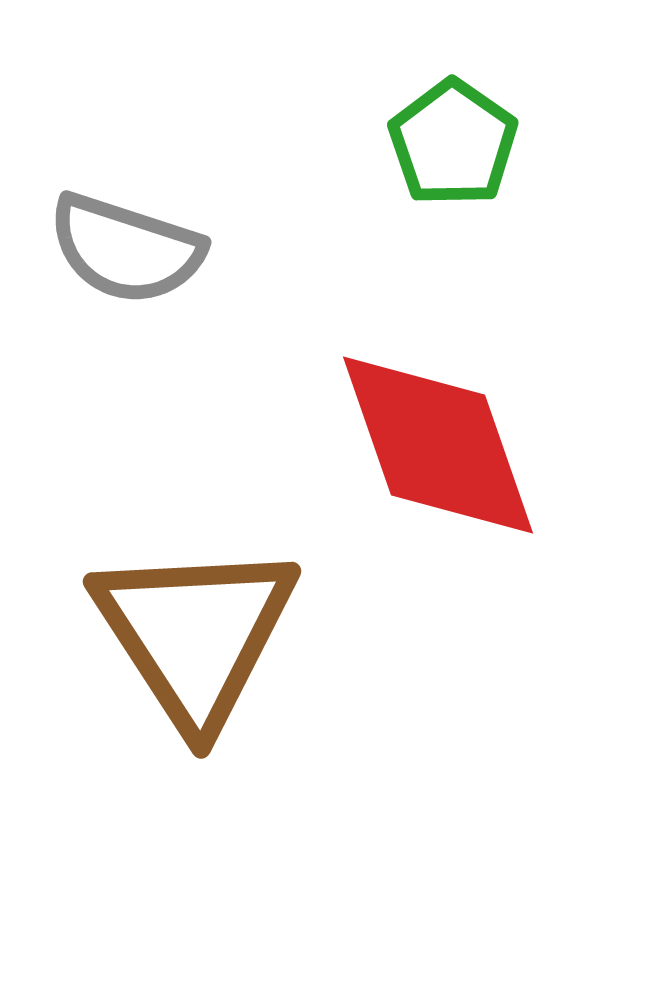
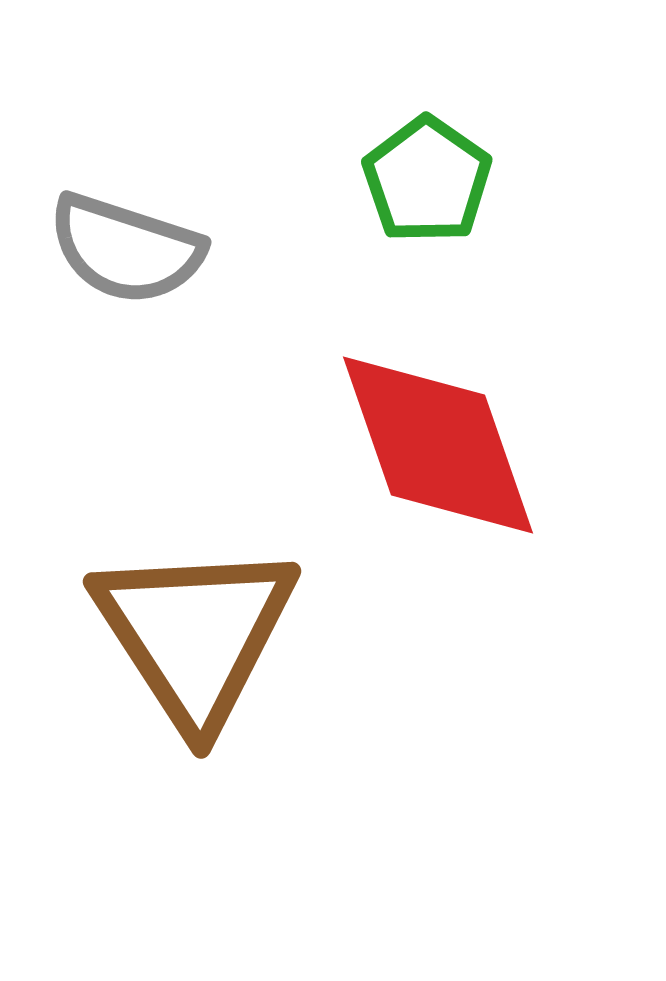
green pentagon: moved 26 px left, 37 px down
